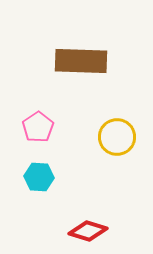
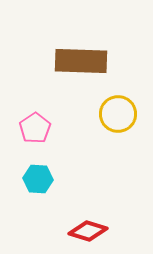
pink pentagon: moved 3 px left, 1 px down
yellow circle: moved 1 px right, 23 px up
cyan hexagon: moved 1 px left, 2 px down
